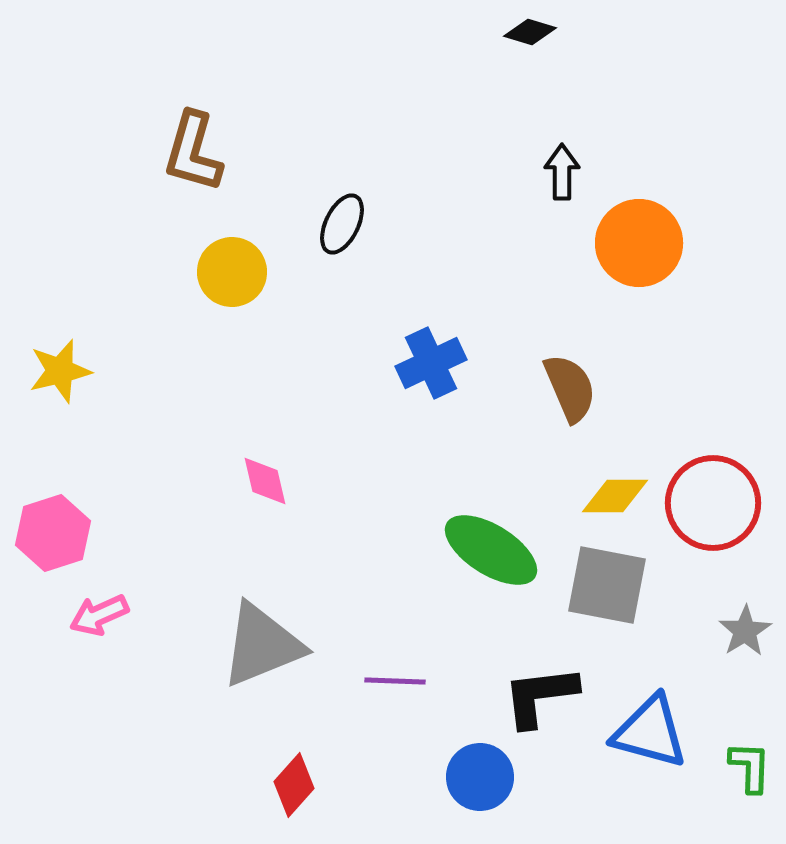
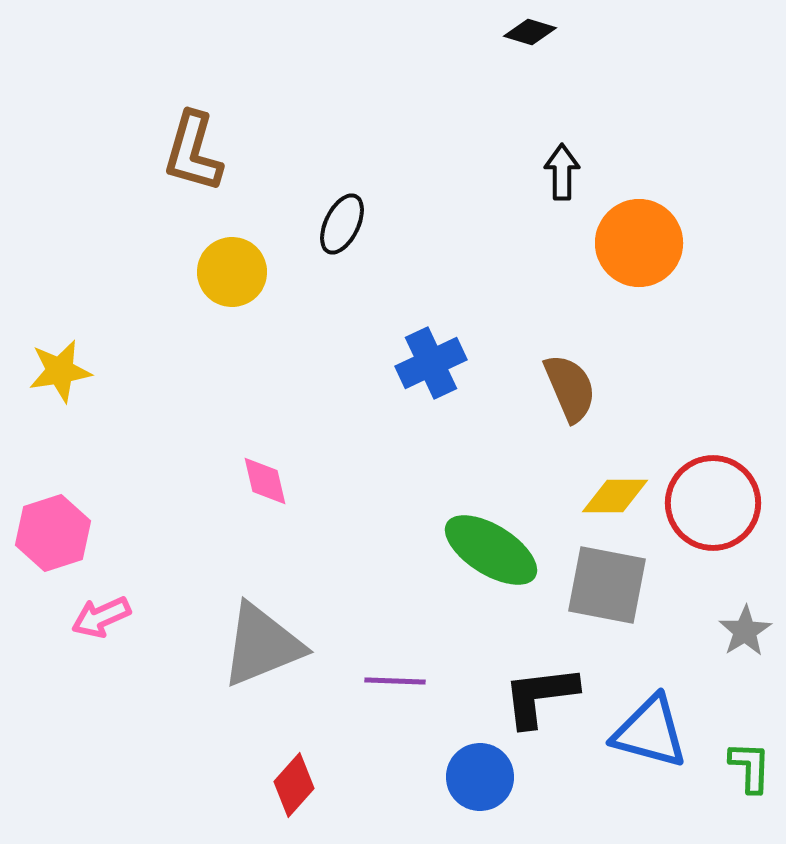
yellow star: rotated 4 degrees clockwise
pink arrow: moved 2 px right, 2 px down
